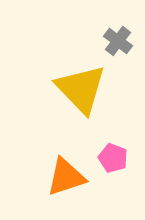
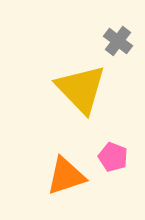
pink pentagon: moved 1 px up
orange triangle: moved 1 px up
